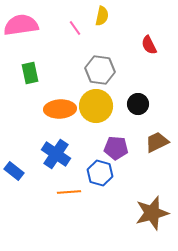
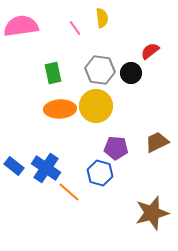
yellow semicircle: moved 2 px down; rotated 18 degrees counterclockwise
pink semicircle: moved 1 px down
red semicircle: moved 1 px right, 6 px down; rotated 78 degrees clockwise
green rectangle: moved 23 px right
black circle: moved 7 px left, 31 px up
blue cross: moved 10 px left, 14 px down
blue rectangle: moved 5 px up
orange line: rotated 45 degrees clockwise
